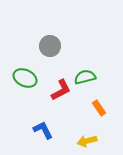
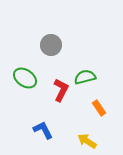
gray circle: moved 1 px right, 1 px up
green ellipse: rotated 10 degrees clockwise
red L-shape: rotated 35 degrees counterclockwise
yellow arrow: rotated 48 degrees clockwise
